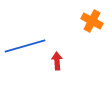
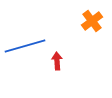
orange cross: rotated 25 degrees clockwise
